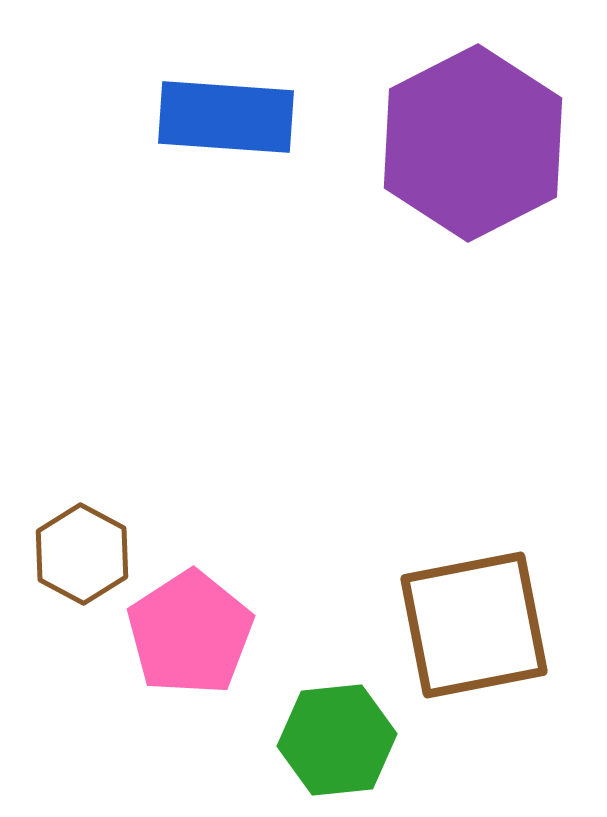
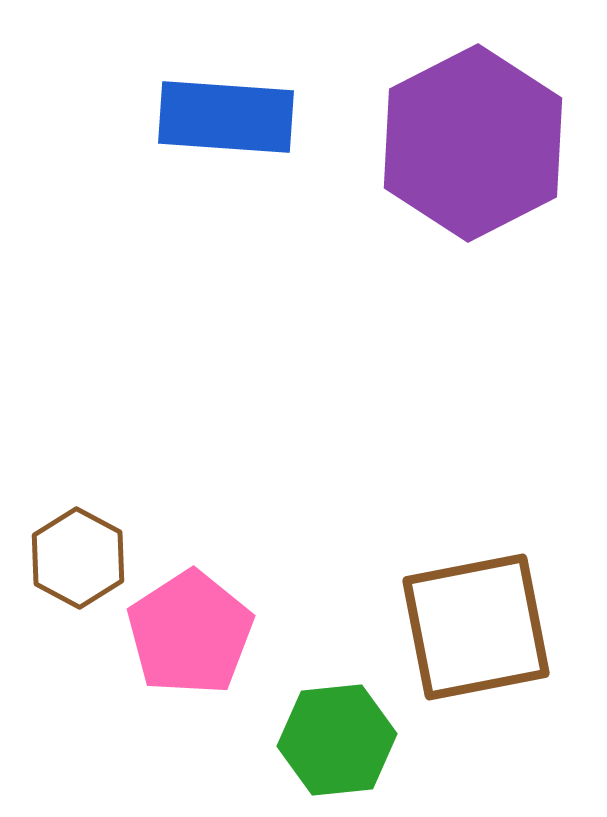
brown hexagon: moved 4 px left, 4 px down
brown square: moved 2 px right, 2 px down
